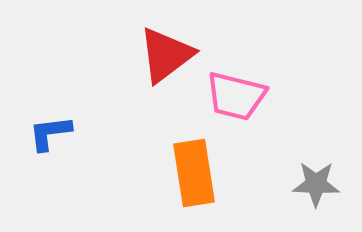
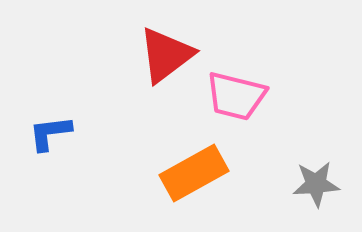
orange rectangle: rotated 70 degrees clockwise
gray star: rotated 6 degrees counterclockwise
